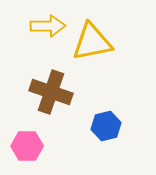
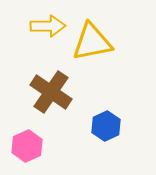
brown cross: rotated 15 degrees clockwise
blue hexagon: rotated 12 degrees counterclockwise
pink hexagon: rotated 24 degrees counterclockwise
